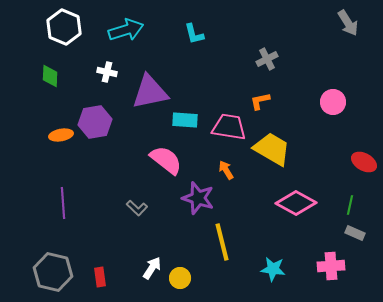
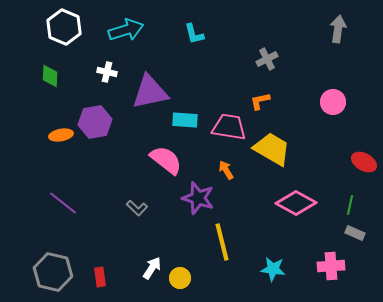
gray arrow: moved 10 px left, 6 px down; rotated 140 degrees counterclockwise
purple line: rotated 48 degrees counterclockwise
